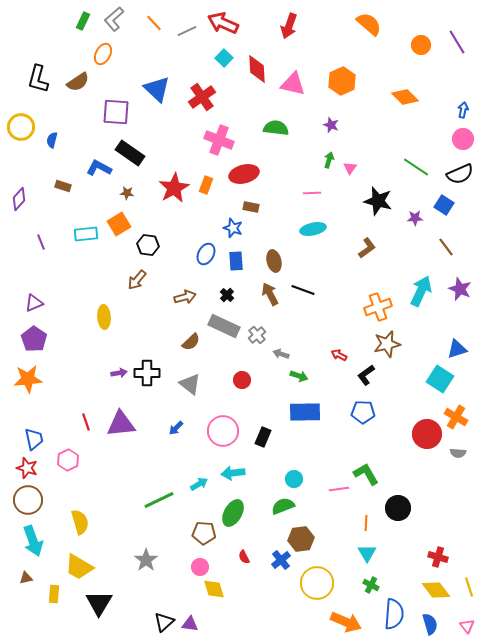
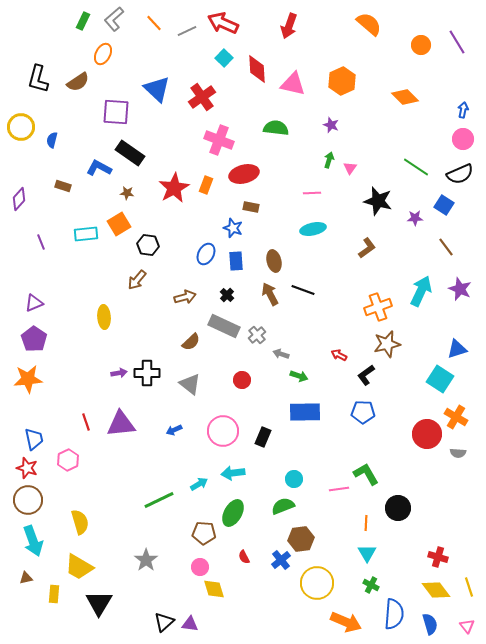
blue arrow at (176, 428): moved 2 px left, 2 px down; rotated 21 degrees clockwise
